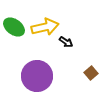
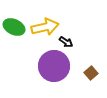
green ellipse: rotated 10 degrees counterclockwise
purple circle: moved 17 px right, 10 px up
